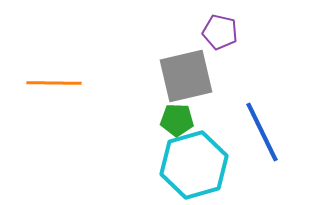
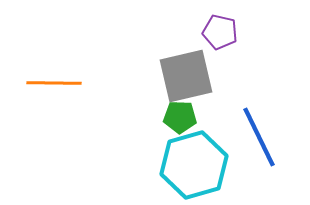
green pentagon: moved 3 px right, 3 px up
blue line: moved 3 px left, 5 px down
